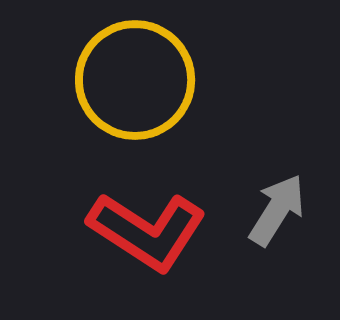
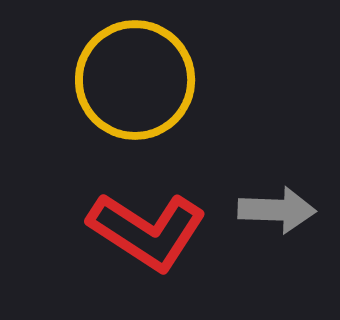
gray arrow: rotated 60 degrees clockwise
